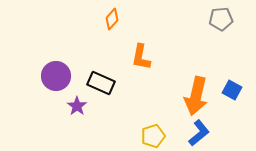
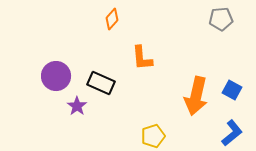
orange L-shape: moved 1 px right, 1 px down; rotated 16 degrees counterclockwise
blue L-shape: moved 33 px right
